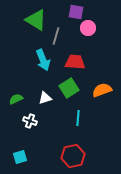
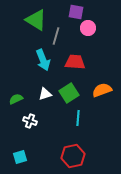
green square: moved 5 px down
white triangle: moved 4 px up
